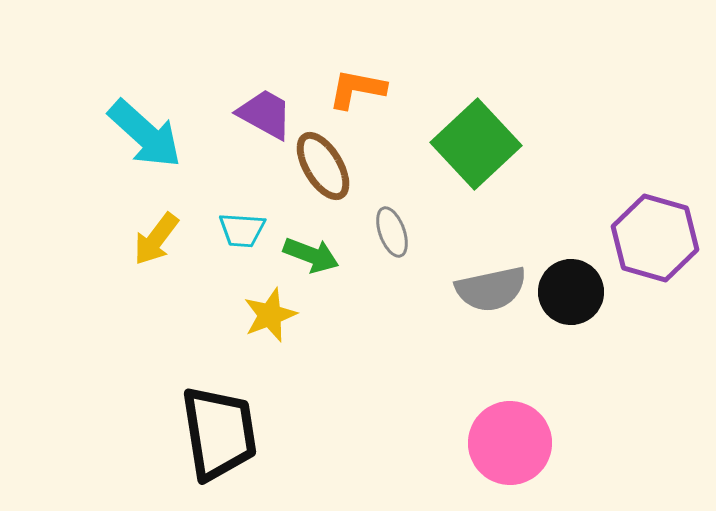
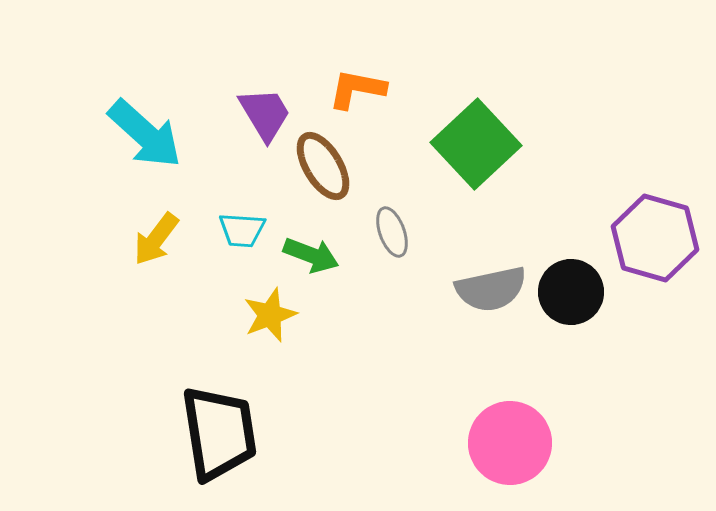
purple trapezoid: rotated 30 degrees clockwise
